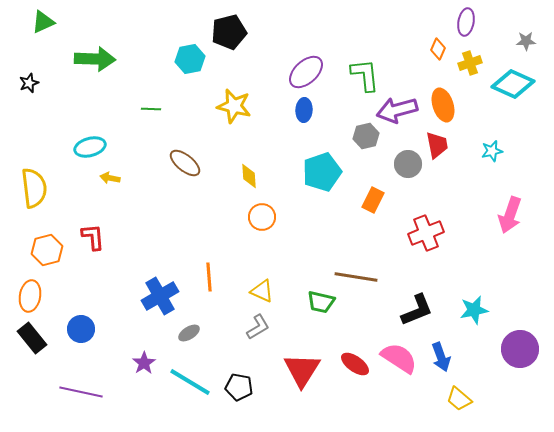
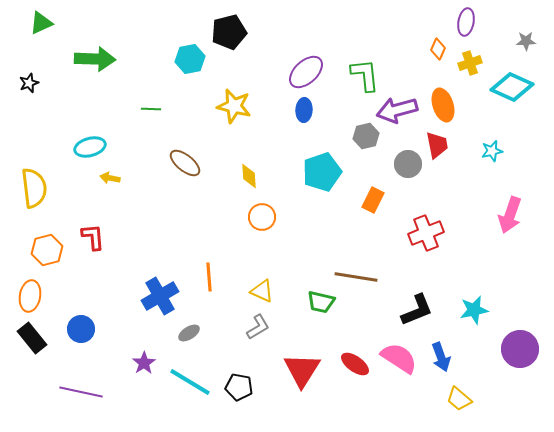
green triangle at (43, 22): moved 2 px left, 1 px down
cyan diamond at (513, 84): moved 1 px left, 3 px down
